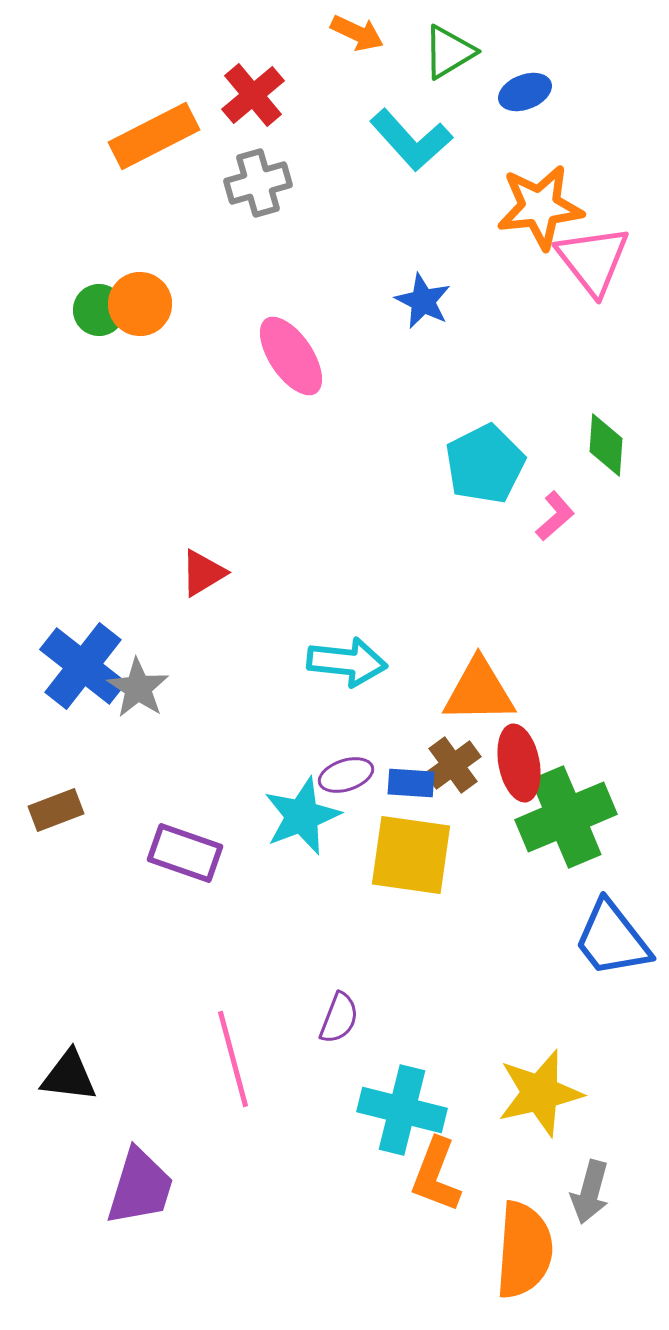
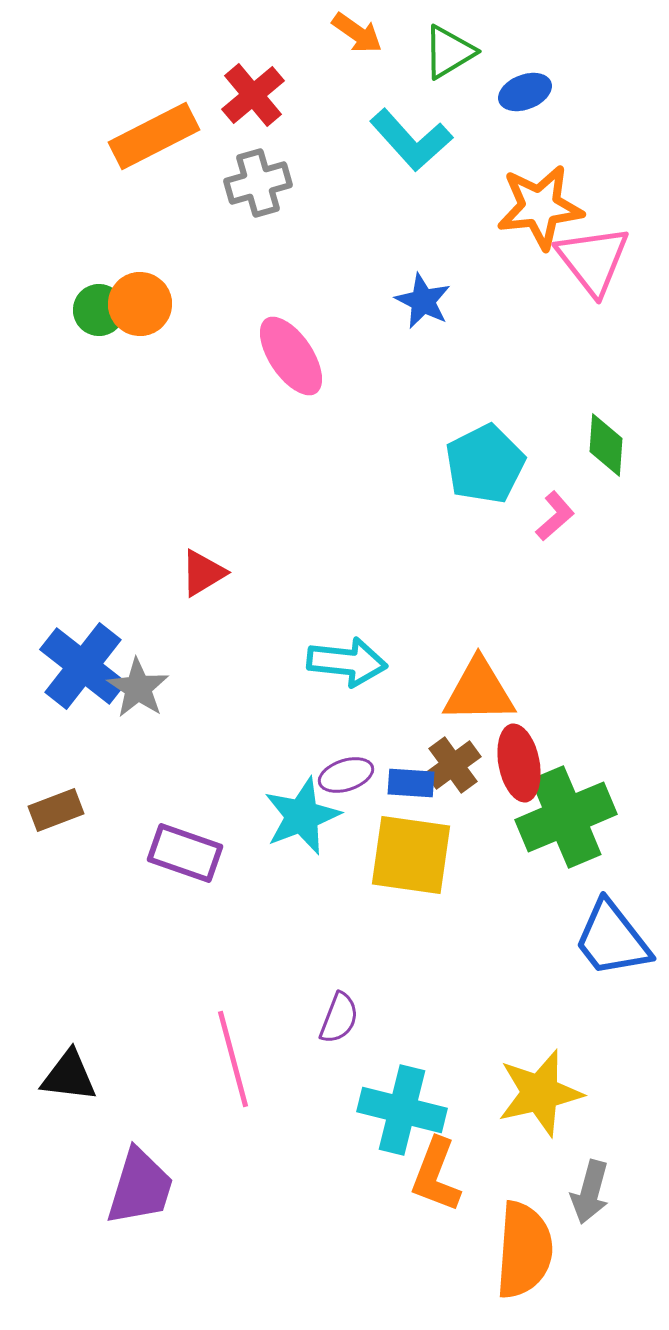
orange arrow: rotated 10 degrees clockwise
